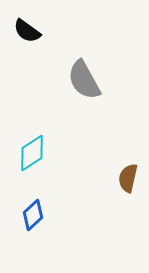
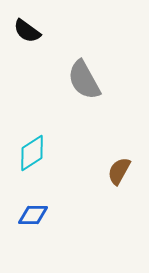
brown semicircle: moved 9 px left, 7 px up; rotated 16 degrees clockwise
blue diamond: rotated 44 degrees clockwise
